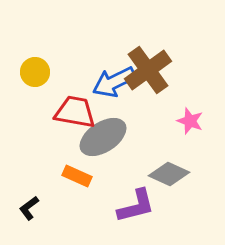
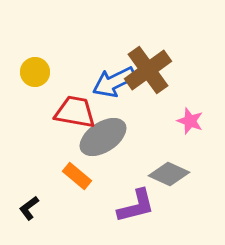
orange rectangle: rotated 16 degrees clockwise
